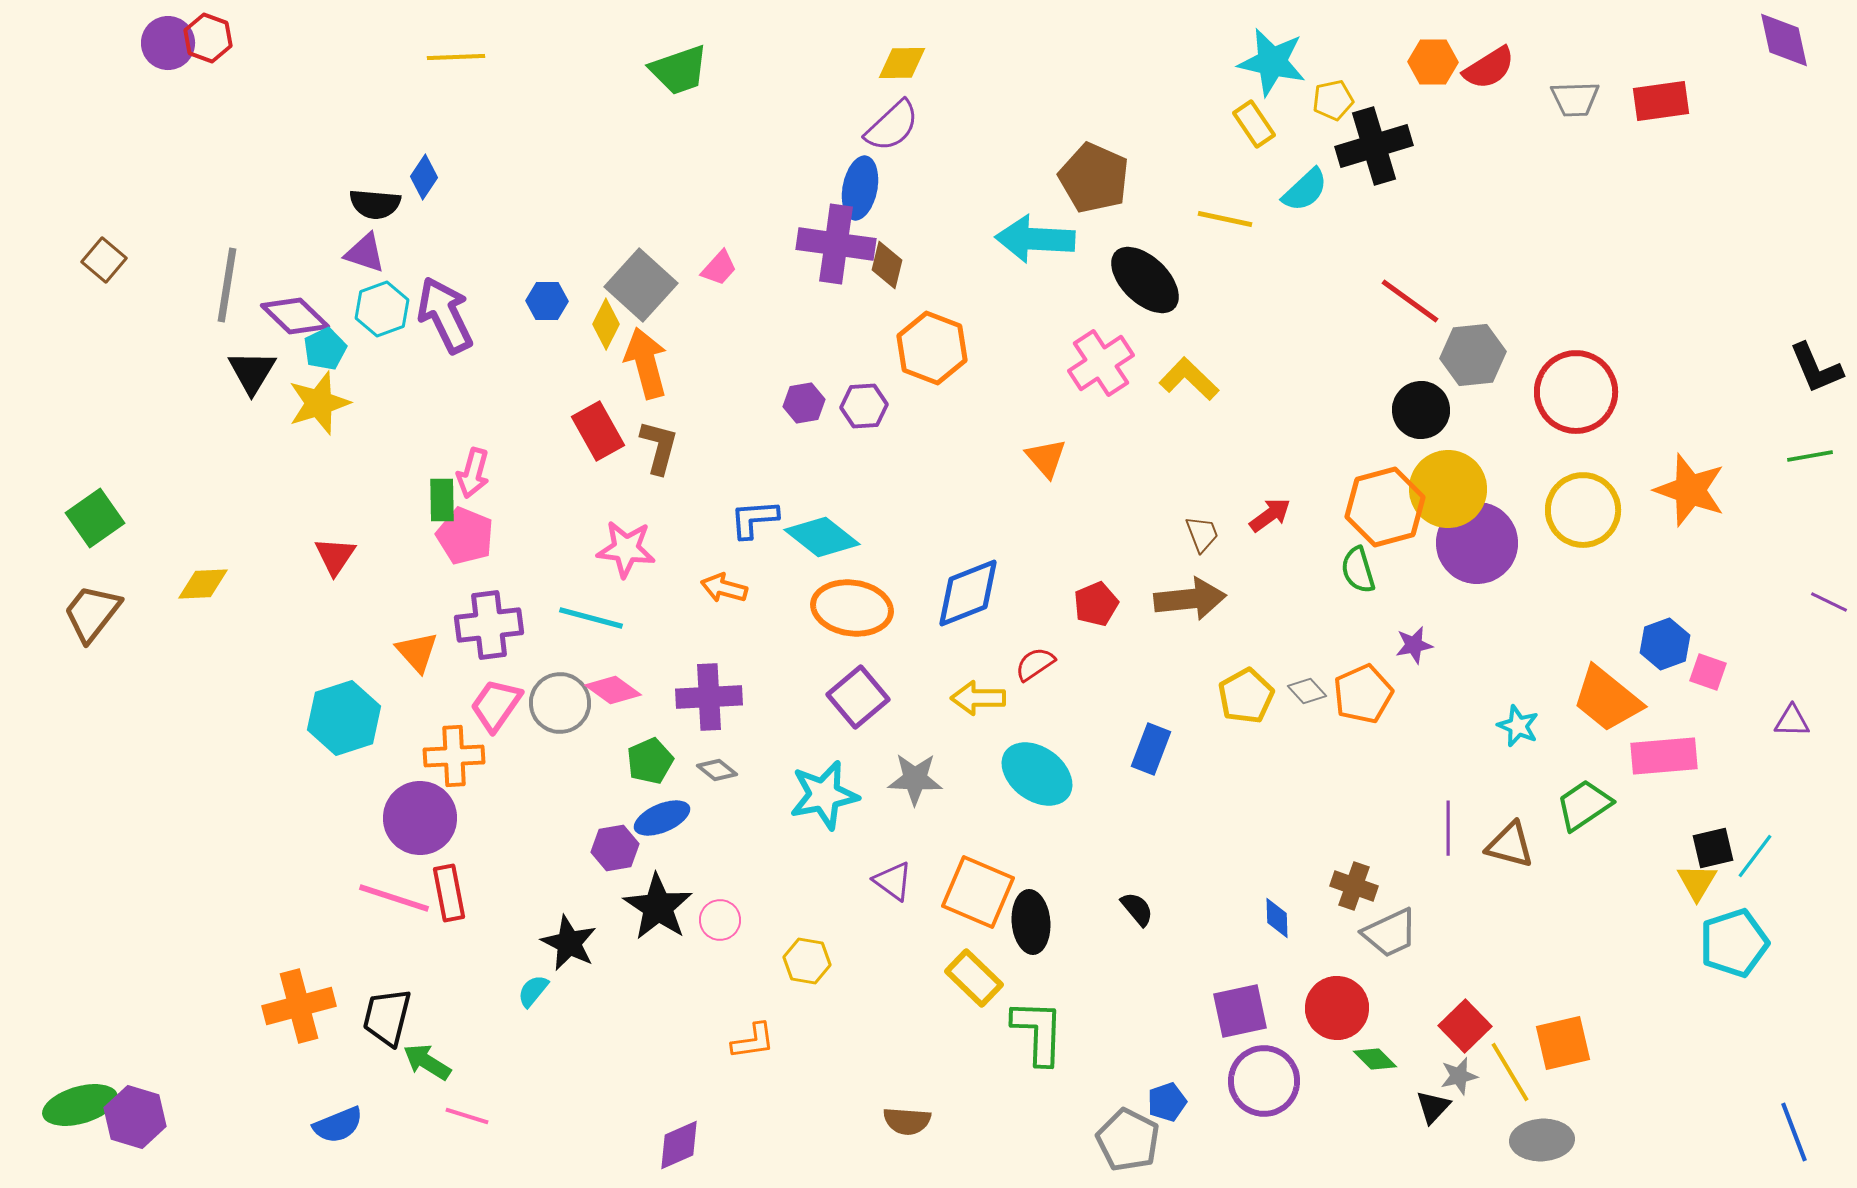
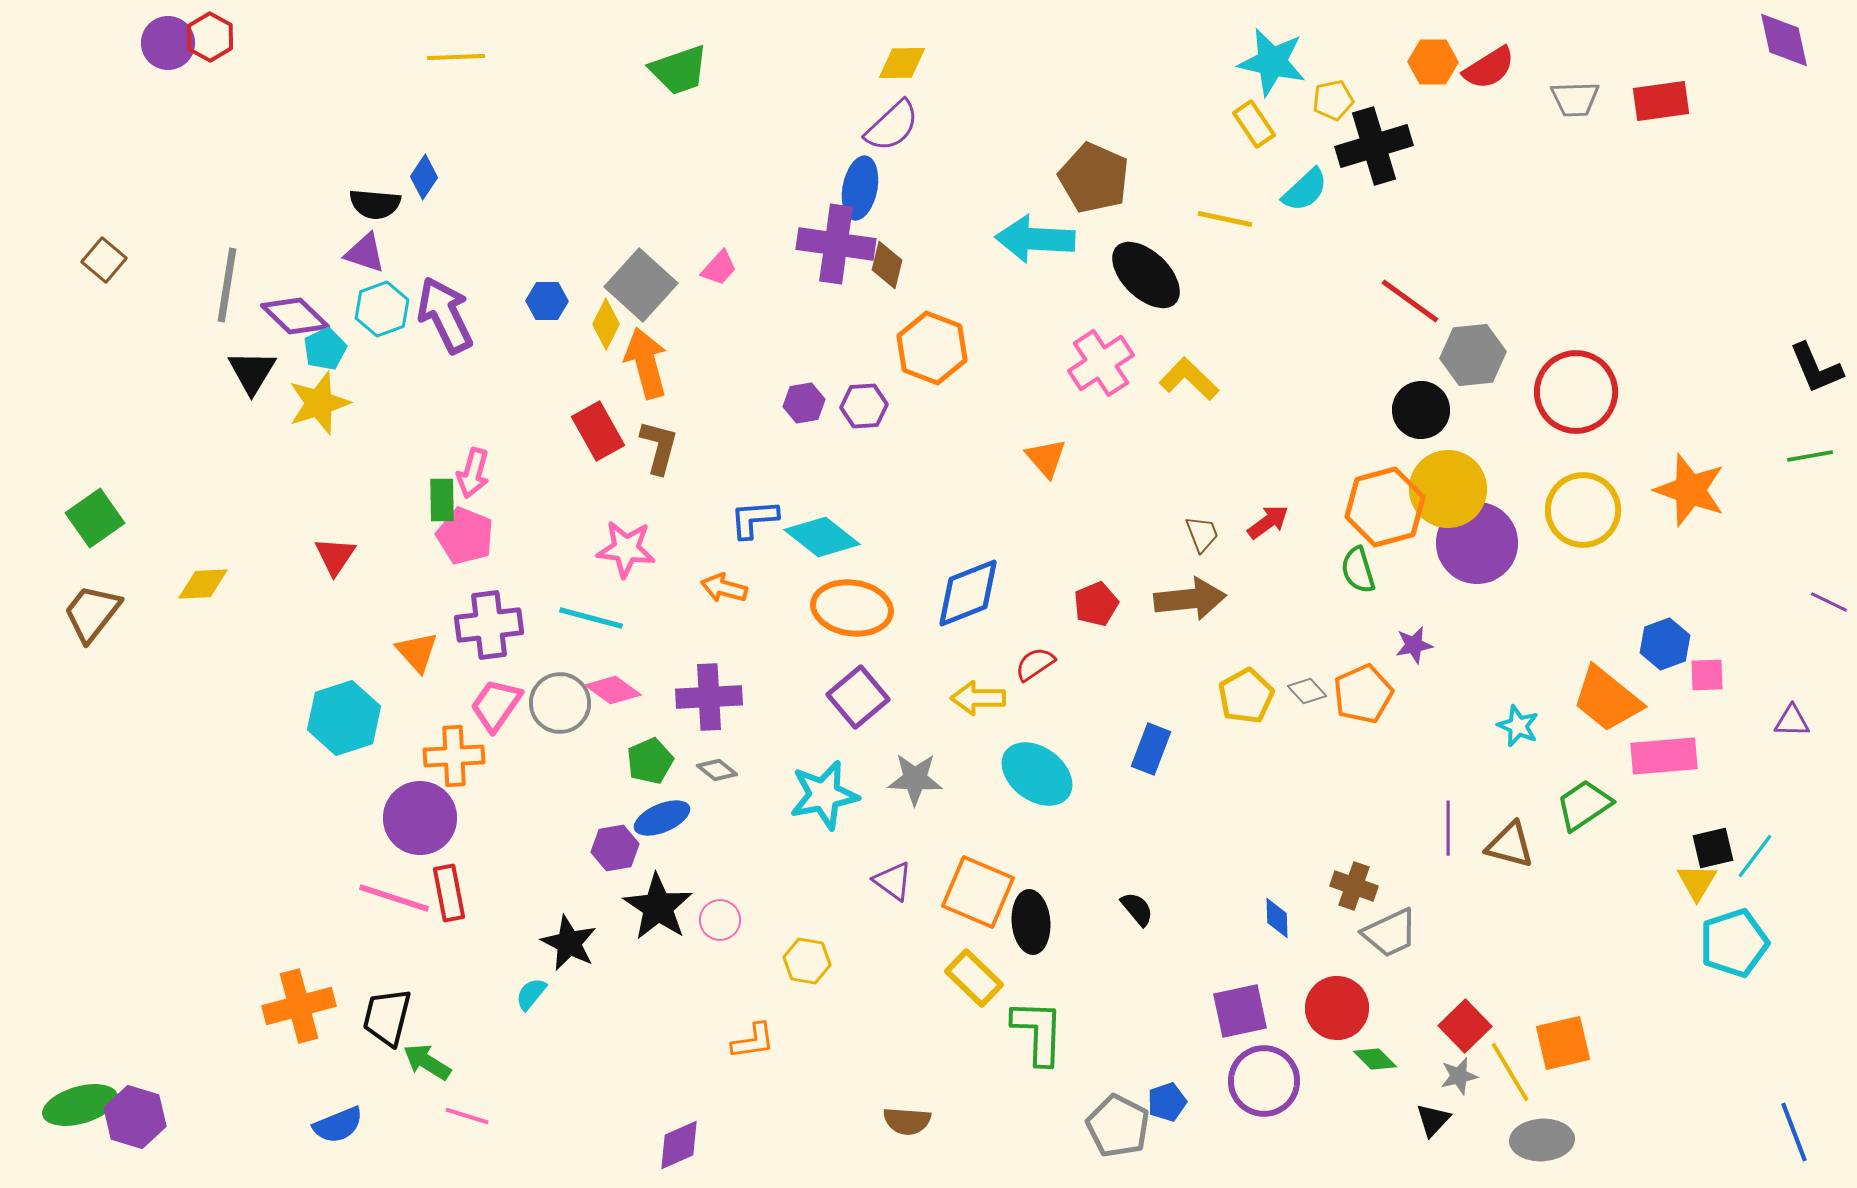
red hexagon at (208, 38): moved 2 px right, 1 px up; rotated 9 degrees clockwise
black ellipse at (1145, 280): moved 1 px right, 5 px up
red arrow at (1270, 515): moved 2 px left, 7 px down
pink square at (1708, 672): moved 1 px left, 3 px down; rotated 21 degrees counterclockwise
cyan semicircle at (533, 991): moved 2 px left, 3 px down
black triangle at (1433, 1107): moved 13 px down
gray pentagon at (1128, 1140): moved 10 px left, 14 px up
